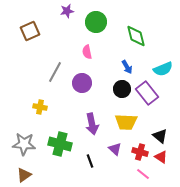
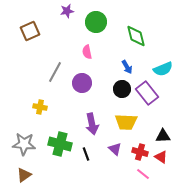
black triangle: moved 3 px right; rotated 42 degrees counterclockwise
black line: moved 4 px left, 7 px up
